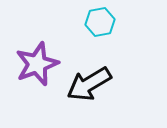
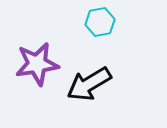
purple star: rotated 12 degrees clockwise
